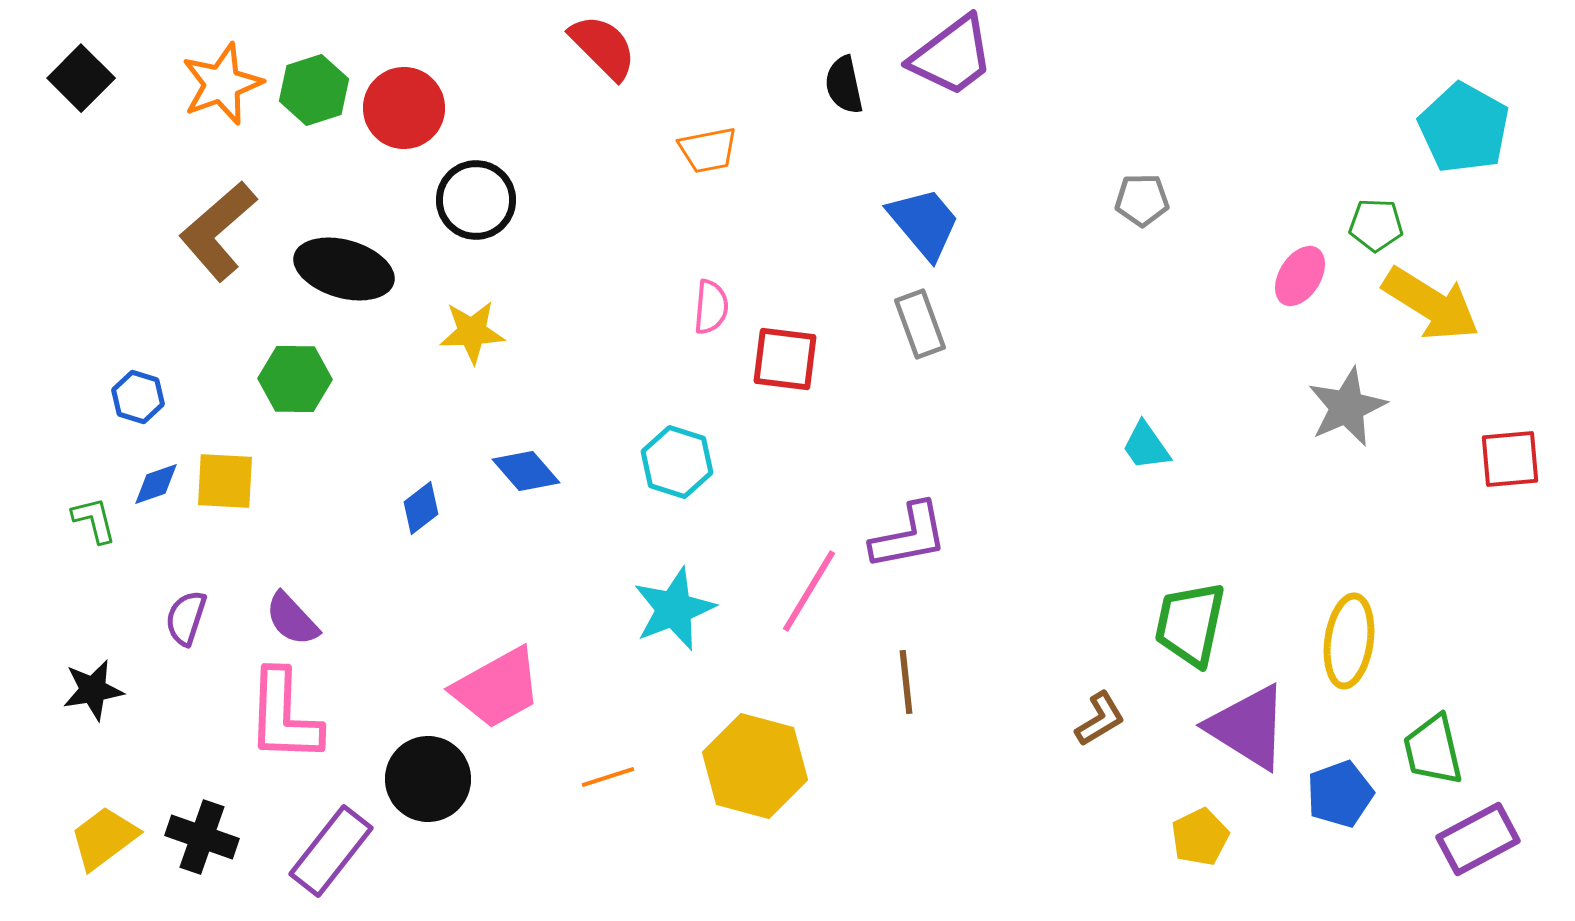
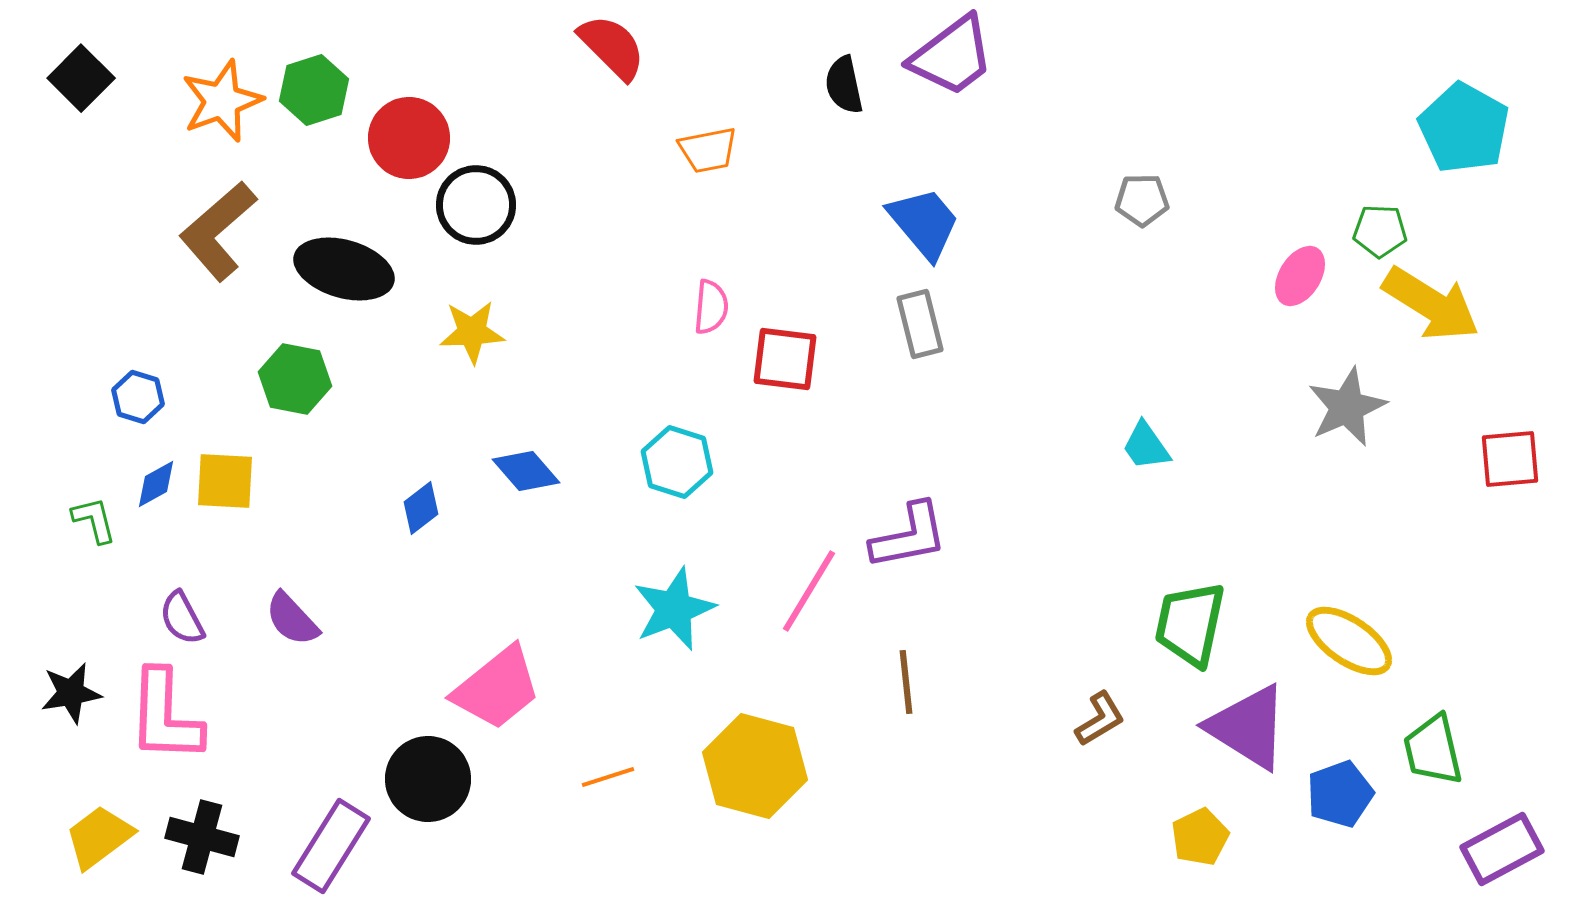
red semicircle at (603, 47): moved 9 px right
orange star at (222, 84): moved 17 px down
red circle at (404, 108): moved 5 px right, 30 px down
black circle at (476, 200): moved 5 px down
green pentagon at (1376, 225): moved 4 px right, 6 px down
gray rectangle at (920, 324): rotated 6 degrees clockwise
green hexagon at (295, 379): rotated 10 degrees clockwise
blue diamond at (156, 484): rotated 10 degrees counterclockwise
purple semicircle at (186, 618): moved 4 px left; rotated 46 degrees counterclockwise
yellow ellipse at (1349, 641): rotated 64 degrees counterclockwise
pink trapezoid at (497, 688): rotated 10 degrees counterclockwise
black star at (93, 690): moved 22 px left, 3 px down
pink L-shape at (284, 716): moved 119 px left
black cross at (202, 837): rotated 4 degrees counterclockwise
yellow trapezoid at (104, 838): moved 5 px left, 1 px up
purple rectangle at (1478, 839): moved 24 px right, 10 px down
purple rectangle at (331, 851): moved 5 px up; rotated 6 degrees counterclockwise
